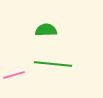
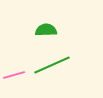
green line: moved 1 px left, 1 px down; rotated 30 degrees counterclockwise
